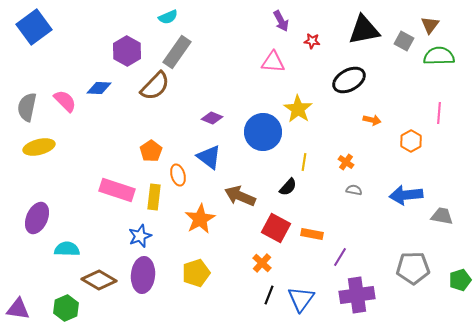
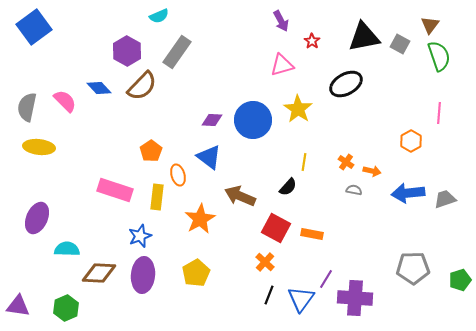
cyan semicircle at (168, 17): moved 9 px left, 1 px up
black triangle at (364, 30): moved 7 px down
red star at (312, 41): rotated 28 degrees clockwise
gray square at (404, 41): moved 4 px left, 3 px down
green semicircle at (439, 56): rotated 72 degrees clockwise
pink triangle at (273, 62): moved 9 px right, 3 px down; rotated 20 degrees counterclockwise
black ellipse at (349, 80): moved 3 px left, 4 px down
brown semicircle at (155, 86): moved 13 px left
blue diamond at (99, 88): rotated 45 degrees clockwise
purple diamond at (212, 118): moved 2 px down; rotated 20 degrees counterclockwise
orange arrow at (372, 120): moved 51 px down
blue circle at (263, 132): moved 10 px left, 12 px up
yellow ellipse at (39, 147): rotated 20 degrees clockwise
pink rectangle at (117, 190): moved 2 px left
blue arrow at (406, 195): moved 2 px right, 2 px up
yellow rectangle at (154, 197): moved 3 px right
gray trapezoid at (442, 216): moved 3 px right, 17 px up; rotated 30 degrees counterclockwise
purple line at (340, 257): moved 14 px left, 22 px down
orange cross at (262, 263): moved 3 px right, 1 px up
yellow pentagon at (196, 273): rotated 12 degrees counterclockwise
brown diamond at (99, 280): moved 7 px up; rotated 28 degrees counterclockwise
purple cross at (357, 295): moved 2 px left, 3 px down; rotated 12 degrees clockwise
purple triangle at (18, 309): moved 3 px up
